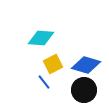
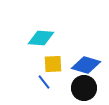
yellow square: rotated 24 degrees clockwise
black circle: moved 2 px up
